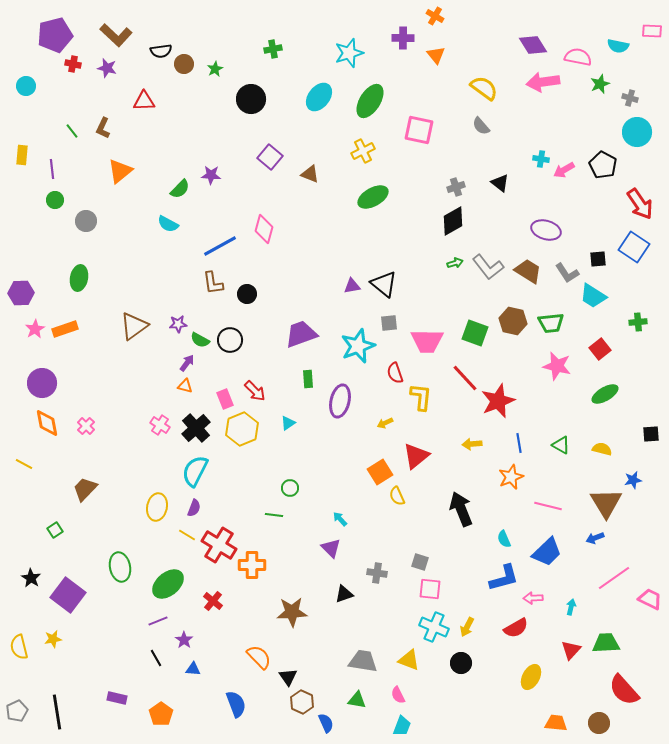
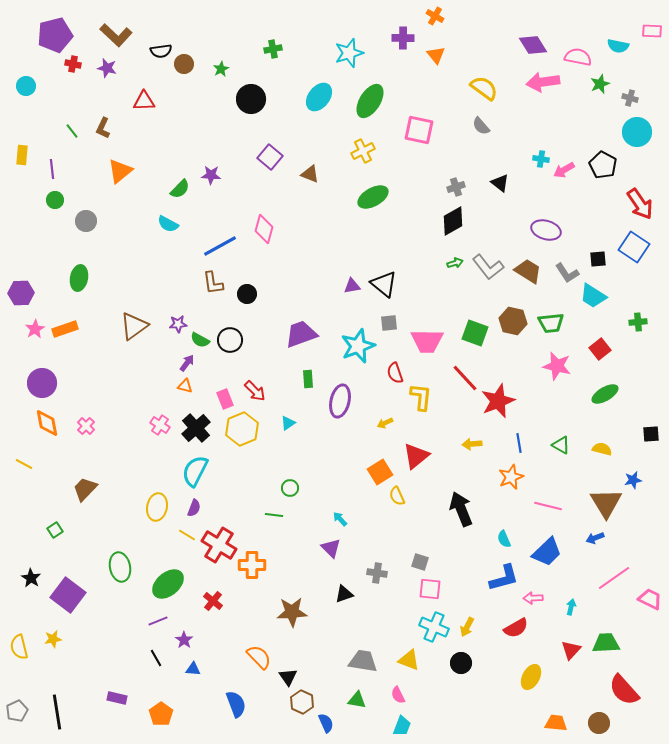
green star at (215, 69): moved 6 px right
